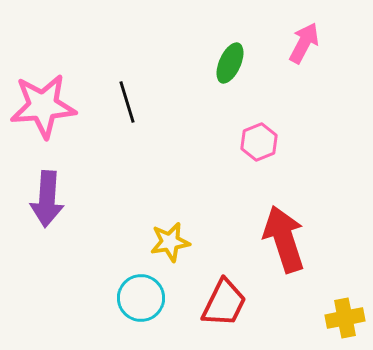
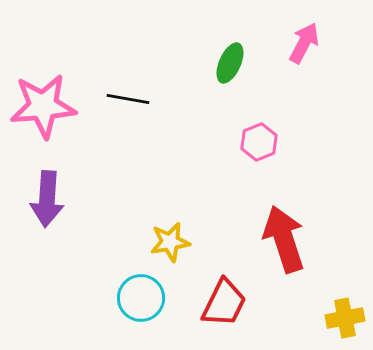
black line: moved 1 px right, 3 px up; rotated 63 degrees counterclockwise
